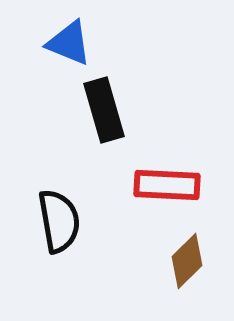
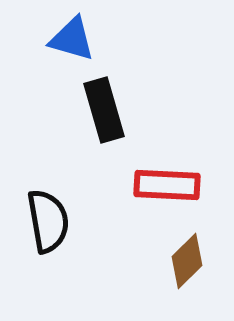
blue triangle: moved 3 px right, 4 px up; rotated 6 degrees counterclockwise
black semicircle: moved 11 px left
